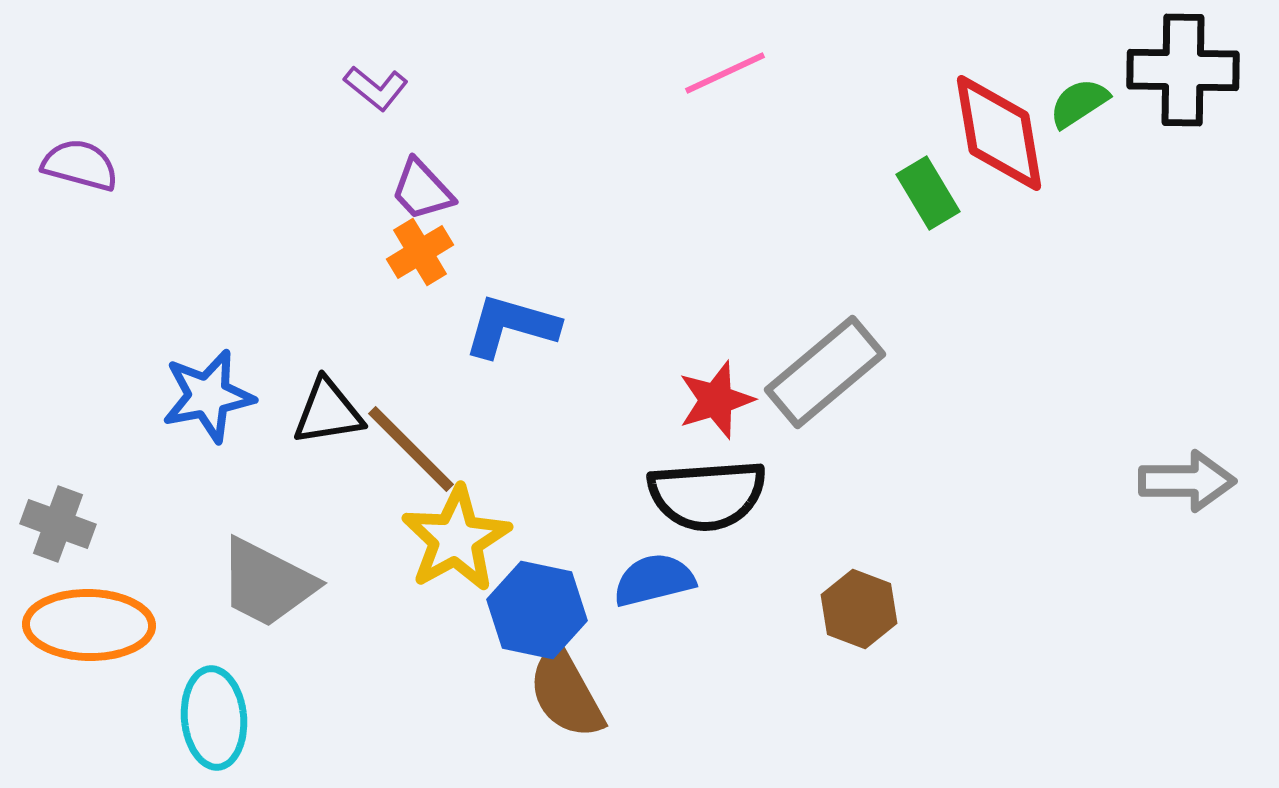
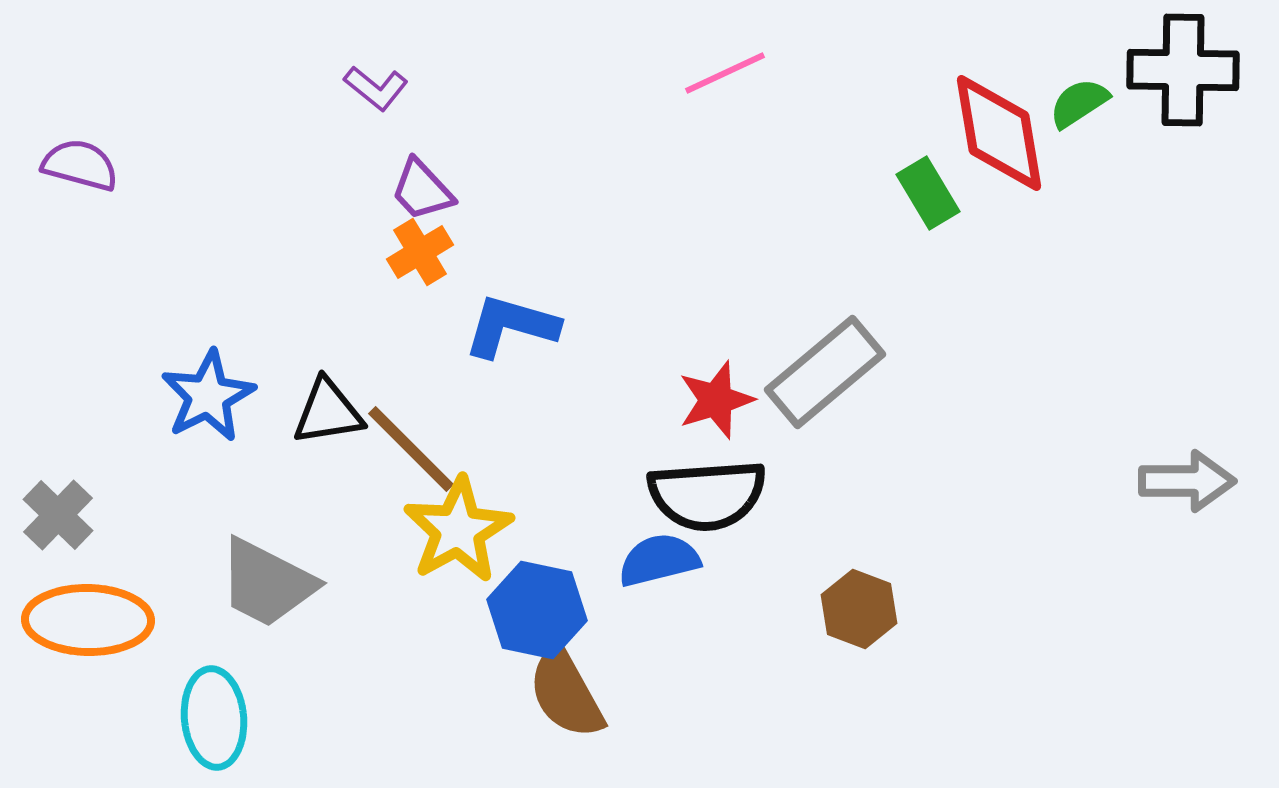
blue star: rotated 16 degrees counterclockwise
gray cross: moved 9 px up; rotated 24 degrees clockwise
yellow star: moved 2 px right, 9 px up
blue semicircle: moved 5 px right, 20 px up
orange ellipse: moved 1 px left, 5 px up
